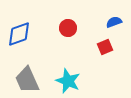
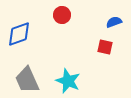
red circle: moved 6 px left, 13 px up
red square: rotated 35 degrees clockwise
